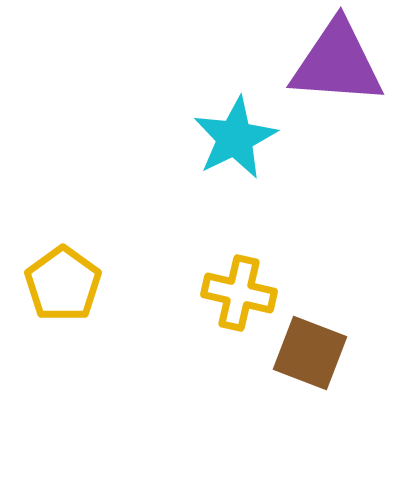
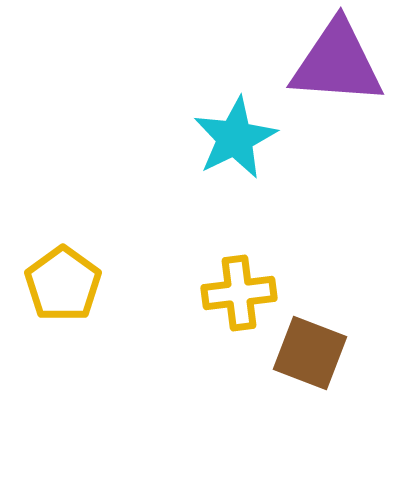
yellow cross: rotated 20 degrees counterclockwise
